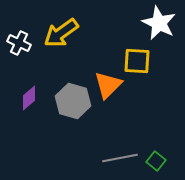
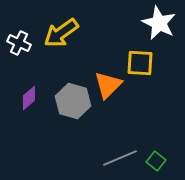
yellow square: moved 3 px right, 2 px down
gray line: rotated 12 degrees counterclockwise
